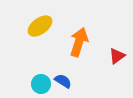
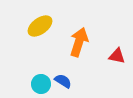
red triangle: rotated 48 degrees clockwise
